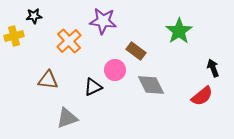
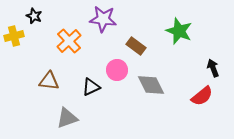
black star: rotated 28 degrees clockwise
purple star: moved 2 px up
green star: rotated 16 degrees counterclockwise
brown rectangle: moved 5 px up
pink circle: moved 2 px right
brown triangle: moved 1 px right, 1 px down
black triangle: moved 2 px left
